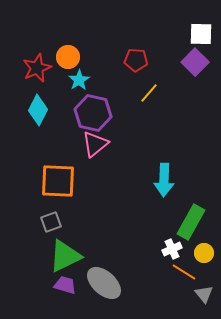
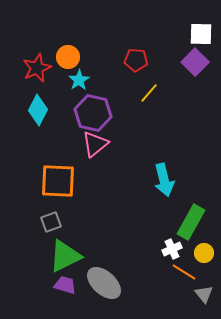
cyan arrow: rotated 16 degrees counterclockwise
